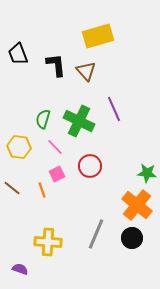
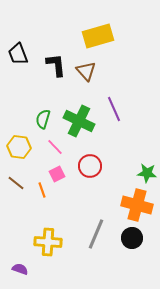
brown line: moved 4 px right, 5 px up
orange cross: rotated 24 degrees counterclockwise
